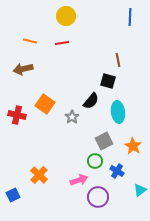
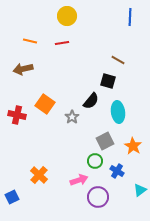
yellow circle: moved 1 px right
brown line: rotated 48 degrees counterclockwise
gray square: moved 1 px right
blue square: moved 1 px left, 2 px down
